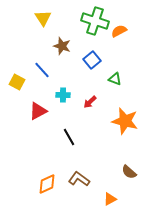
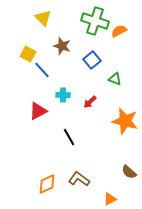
yellow triangle: rotated 12 degrees counterclockwise
yellow square: moved 11 px right, 28 px up
